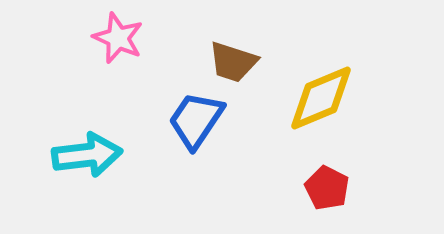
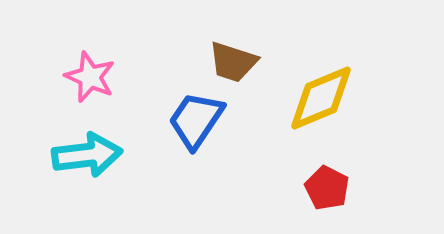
pink star: moved 28 px left, 39 px down
